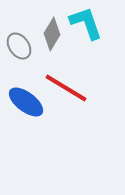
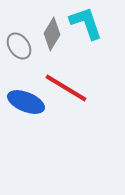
blue ellipse: rotated 15 degrees counterclockwise
